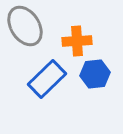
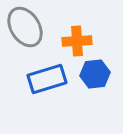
gray ellipse: moved 1 px down
blue rectangle: rotated 27 degrees clockwise
